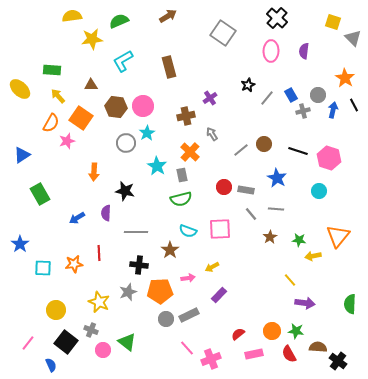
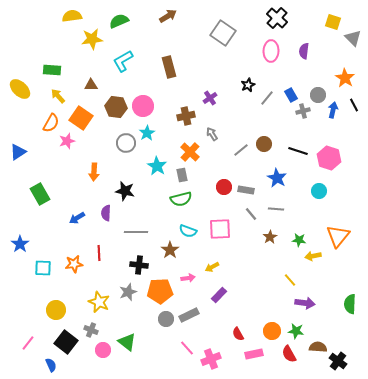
blue triangle at (22, 155): moved 4 px left, 3 px up
red semicircle at (238, 334): rotated 80 degrees counterclockwise
